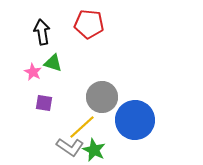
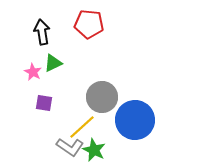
green triangle: rotated 42 degrees counterclockwise
